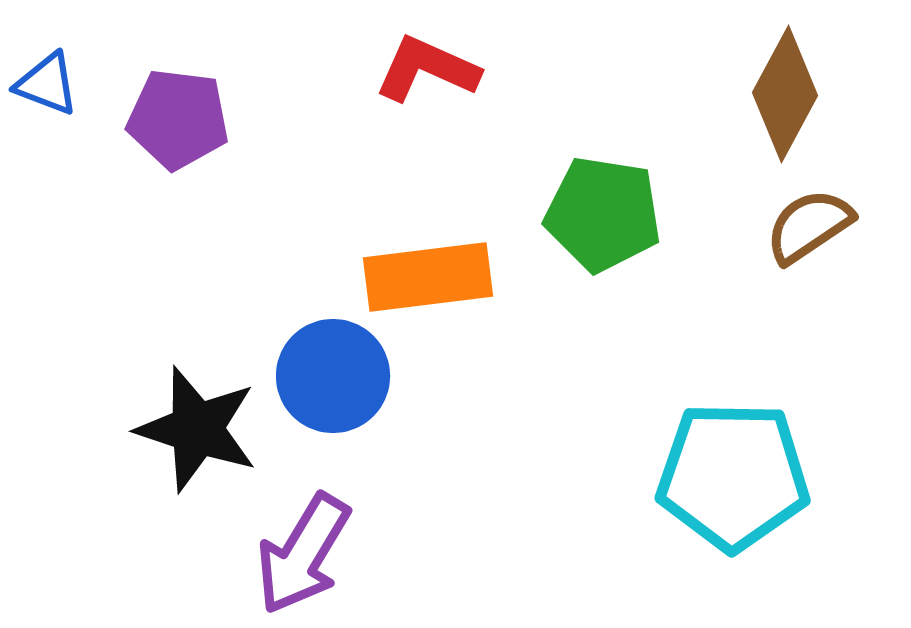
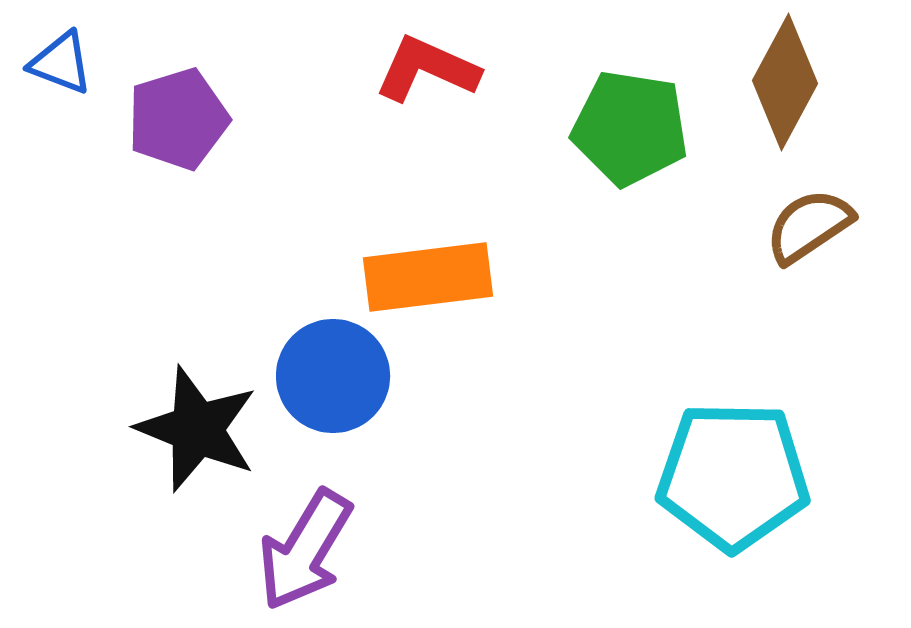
blue triangle: moved 14 px right, 21 px up
brown diamond: moved 12 px up
purple pentagon: rotated 24 degrees counterclockwise
green pentagon: moved 27 px right, 86 px up
black star: rotated 4 degrees clockwise
purple arrow: moved 2 px right, 4 px up
